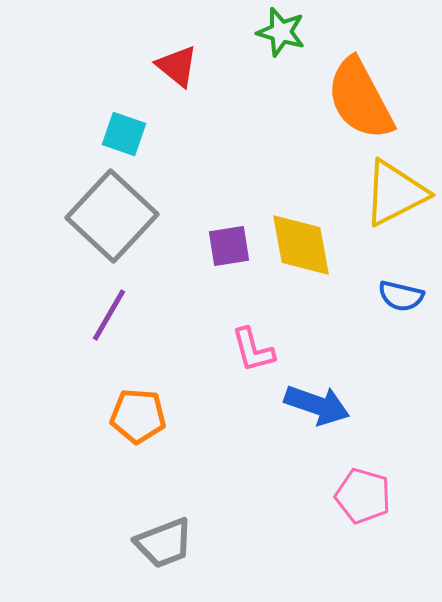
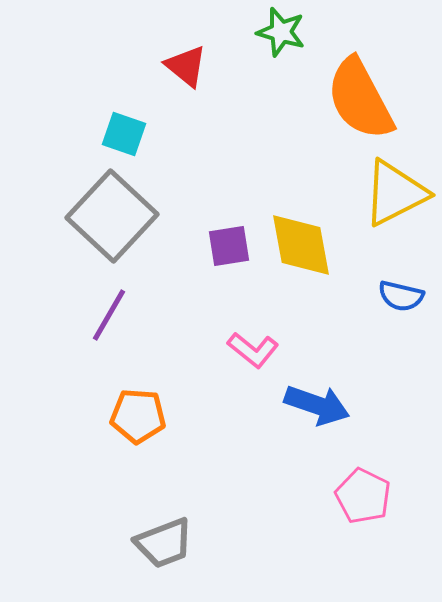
red triangle: moved 9 px right
pink L-shape: rotated 36 degrees counterclockwise
pink pentagon: rotated 10 degrees clockwise
